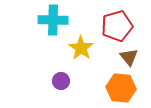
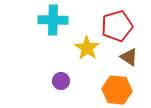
yellow star: moved 6 px right
brown triangle: rotated 18 degrees counterclockwise
orange hexagon: moved 4 px left, 2 px down
